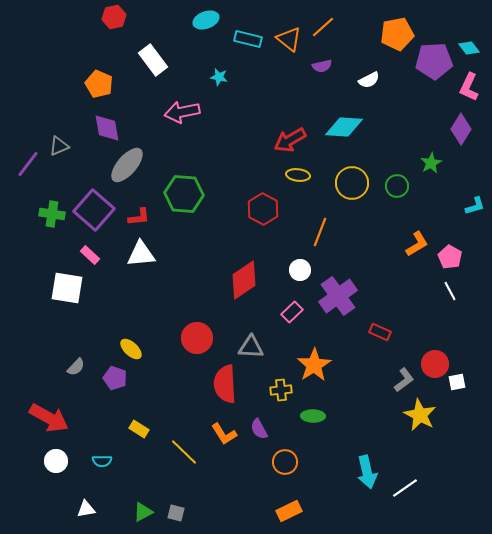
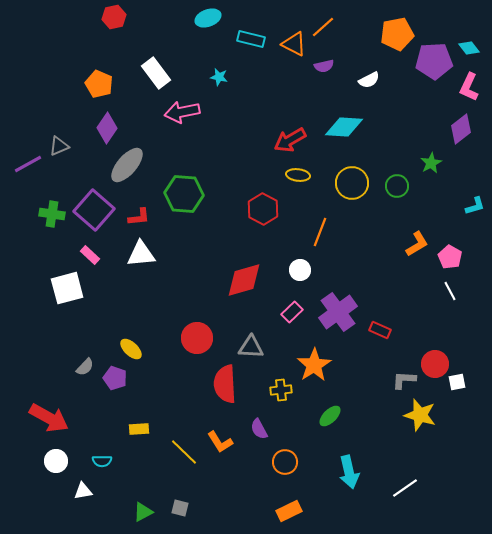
cyan ellipse at (206, 20): moved 2 px right, 2 px up
cyan rectangle at (248, 39): moved 3 px right
orange triangle at (289, 39): moved 5 px right, 5 px down; rotated 12 degrees counterclockwise
white rectangle at (153, 60): moved 3 px right, 13 px down
purple semicircle at (322, 66): moved 2 px right
purple diamond at (107, 128): rotated 44 degrees clockwise
purple diamond at (461, 129): rotated 20 degrees clockwise
purple line at (28, 164): rotated 24 degrees clockwise
red diamond at (244, 280): rotated 18 degrees clockwise
white square at (67, 288): rotated 24 degrees counterclockwise
purple cross at (338, 296): moved 16 px down
red rectangle at (380, 332): moved 2 px up
gray semicircle at (76, 367): moved 9 px right
gray L-shape at (404, 380): rotated 140 degrees counterclockwise
yellow star at (420, 415): rotated 12 degrees counterclockwise
green ellipse at (313, 416): moved 17 px right; rotated 45 degrees counterclockwise
yellow rectangle at (139, 429): rotated 36 degrees counterclockwise
orange L-shape at (224, 434): moved 4 px left, 8 px down
cyan arrow at (367, 472): moved 18 px left
white triangle at (86, 509): moved 3 px left, 18 px up
gray square at (176, 513): moved 4 px right, 5 px up
